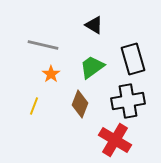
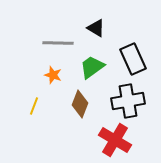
black triangle: moved 2 px right, 3 px down
gray line: moved 15 px right, 2 px up; rotated 12 degrees counterclockwise
black rectangle: rotated 8 degrees counterclockwise
orange star: moved 2 px right, 1 px down; rotated 18 degrees counterclockwise
